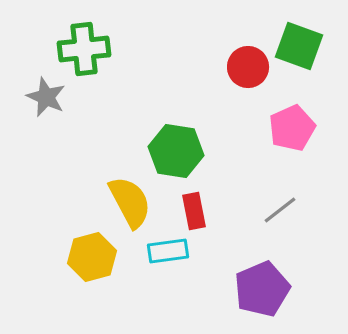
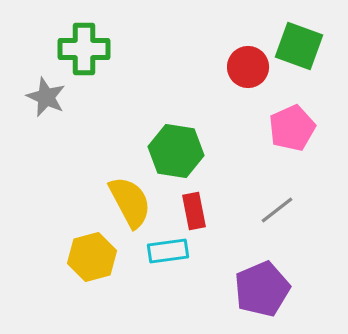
green cross: rotated 6 degrees clockwise
gray line: moved 3 px left
